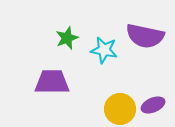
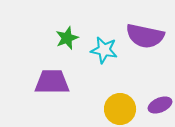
purple ellipse: moved 7 px right
